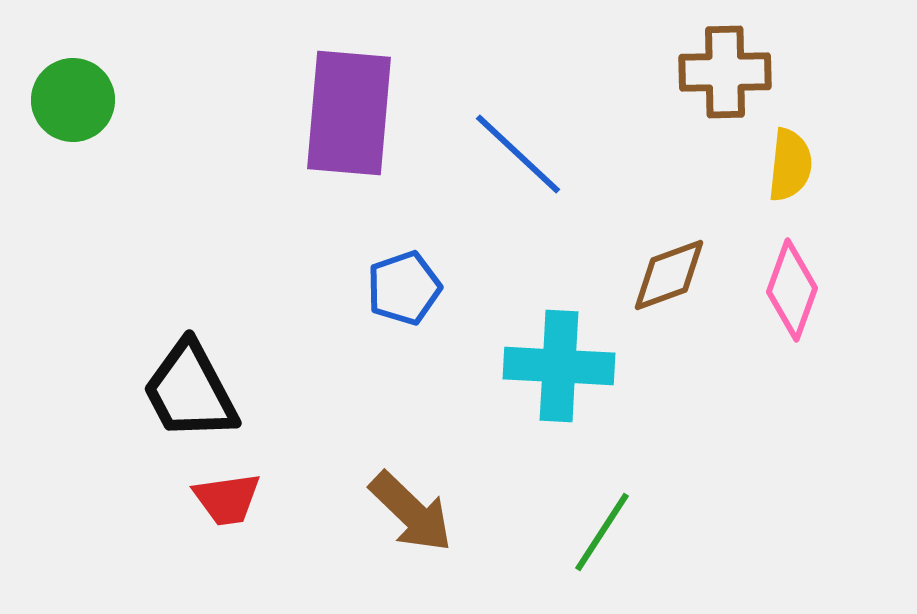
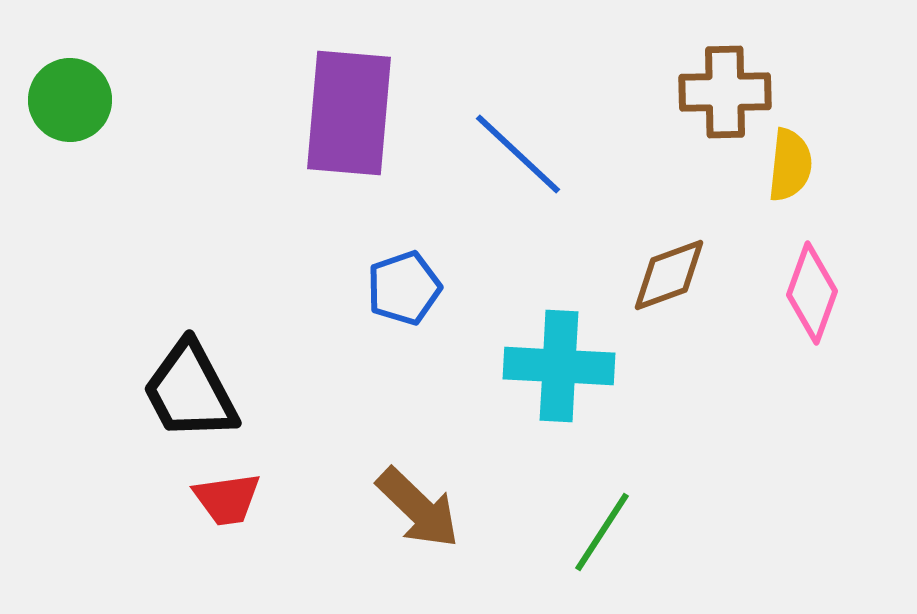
brown cross: moved 20 px down
green circle: moved 3 px left
pink diamond: moved 20 px right, 3 px down
brown arrow: moved 7 px right, 4 px up
